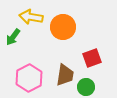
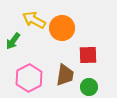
yellow arrow: moved 3 px right, 3 px down; rotated 20 degrees clockwise
orange circle: moved 1 px left, 1 px down
green arrow: moved 4 px down
red square: moved 4 px left, 3 px up; rotated 18 degrees clockwise
green circle: moved 3 px right
